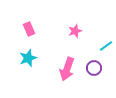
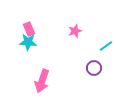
cyan star: moved 16 px up; rotated 24 degrees clockwise
pink arrow: moved 25 px left, 12 px down
